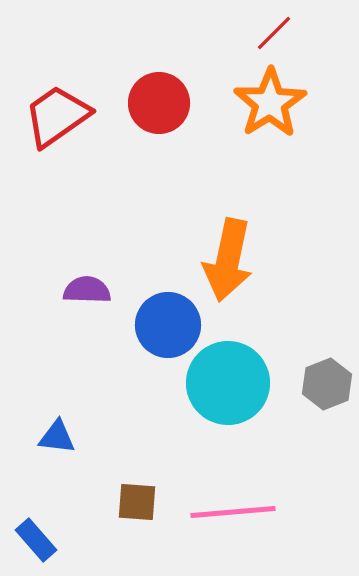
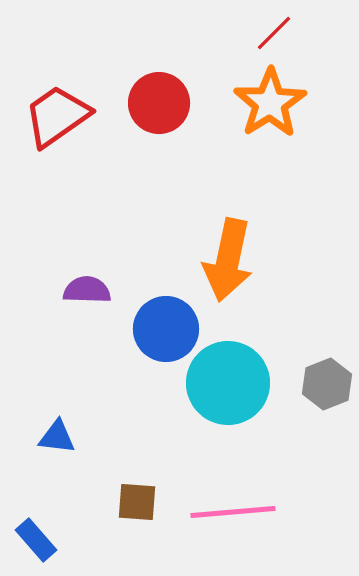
blue circle: moved 2 px left, 4 px down
